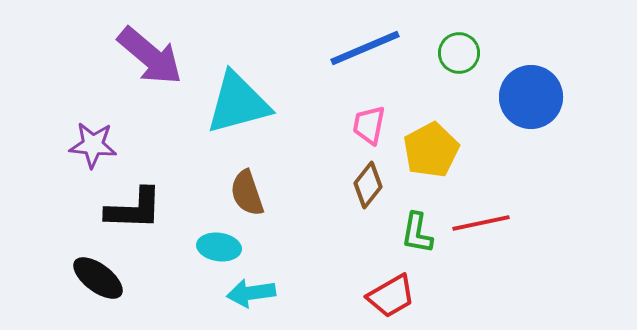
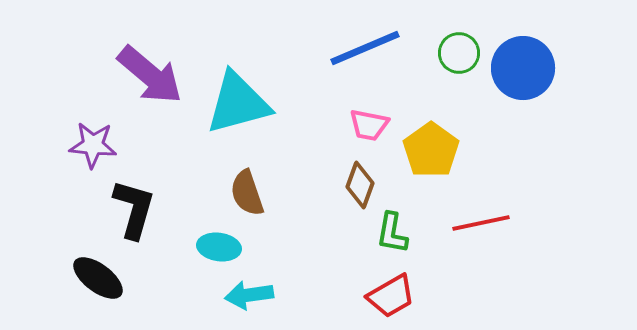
purple arrow: moved 19 px down
blue circle: moved 8 px left, 29 px up
pink trapezoid: rotated 90 degrees counterclockwise
yellow pentagon: rotated 8 degrees counterclockwise
brown diamond: moved 8 px left; rotated 18 degrees counterclockwise
black L-shape: rotated 76 degrees counterclockwise
green L-shape: moved 25 px left
cyan arrow: moved 2 px left, 2 px down
